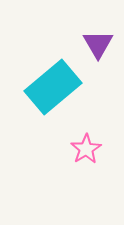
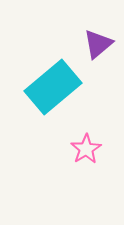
purple triangle: rotated 20 degrees clockwise
